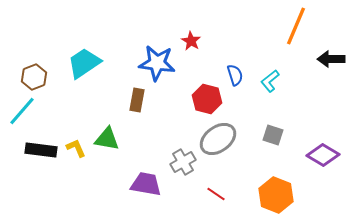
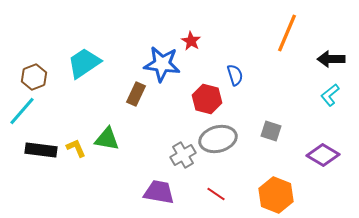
orange line: moved 9 px left, 7 px down
blue star: moved 5 px right, 1 px down
cyan L-shape: moved 60 px right, 14 px down
brown rectangle: moved 1 px left, 6 px up; rotated 15 degrees clockwise
gray square: moved 2 px left, 4 px up
gray ellipse: rotated 21 degrees clockwise
gray cross: moved 7 px up
purple trapezoid: moved 13 px right, 8 px down
